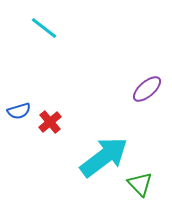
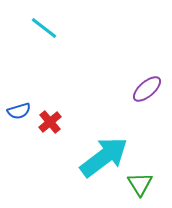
green triangle: rotated 12 degrees clockwise
